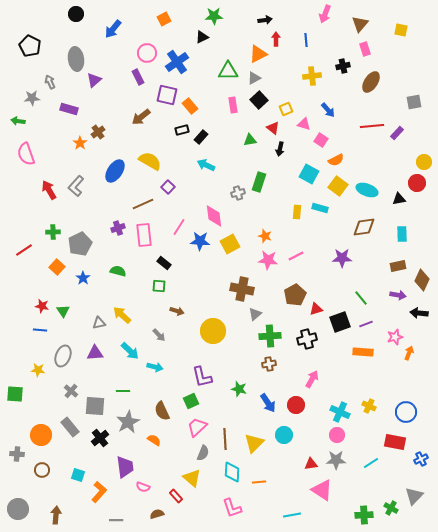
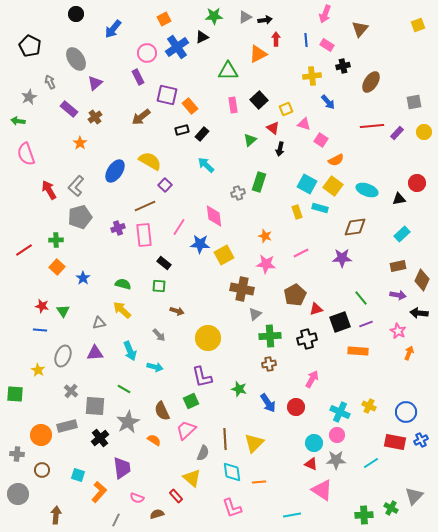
brown triangle at (360, 24): moved 5 px down
yellow square at (401, 30): moved 17 px right, 5 px up; rotated 32 degrees counterclockwise
pink rectangle at (365, 49): moved 38 px left, 4 px up; rotated 40 degrees counterclockwise
gray ellipse at (76, 59): rotated 25 degrees counterclockwise
blue cross at (177, 62): moved 15 px up
gray triangle at (254, 78): moved 9 px left, 61 px up
purple triangle at (94, 80): moved 1 px right, 3 px down
gray star at (32, 98): moved 3 px left, 1 px up; rotated 21 degrees counterclockwise
purple rectangle at (69, 109): rotated 24 degrees clockwise
blue arrow at (328, 110): moved 8 px up
brown cross at (98, 132): moved 3 px left, 15 px up
black rectangle at (201, 137): moved 1 px right, 3 px up
green triangle at (250, 140): rotated 32 degrees counterclockwise
yellow circle at (424, 162): moved 30 px up
cyan arrow at (206, 165): rotated 18 degrees clockwise
cyan square at (309, 174): moved 2 px left, 10 px down
yellow square at (338, 186): moved 5 px left
purple square at (168, 187): moved 3 px left, 2 px up
brown line at (143, 204): moved 2 px right, 2 px down
yellow rectangle at (297, 212): rotated 24 degrees counterclockwise
brown diamond at (364, 227): moved 9 px left
green cross at (53, 232): moved 3 px right, 8 px down
cyan rectangle at (402, 234): rotated 49 degrees clockwise
blue star at (200, 241): moved 3 px down
gray pentagon at (80, 244): moved 27 px up; rotated 10 degrees clockwise
yellow square at (230, 244): moved 6 px left, 11 px down
pink line at (296, 256): moved 5 px right, 3 px up
pink star at (268, 260): moved 2 px left, 4 px down
green semicircle at (118, 271): moved 5 px right, 13 px down
yellow arrow at (122, 315): moved 5 px up
yellow circle at (213, 331): moved 5 px left, 7 px down
pink star at (395, 337): moved 3 px right, 6 px up; rotated 28 degrees counterclockwise
cyan arrow at (130, 351): rotated 24 degrees clockwise
orange rectangle at (363, 352): moved 5 px left, 1 px up
yellow star at (38, 370): rotated 24 degrees clockwise
green line at (123, 391): moved 1 px right, 2 px up; rotated 32 degrees clockwise
red circle at (296, 405): moved 2 px down
gray rectangle at (70, 427): moved 3 px left, 1 px up; rotated 66 degrees counterclockwise
pink trapezoid at (197, 427): moved 11 px left, 3 px down
cyan circle at (284, 435): moved 30 px right, 8 px down
blue cross at (421, 459): moved 19 px up
red triangle at (311, 464): rotated 32 degrees clockwise
purple trapezoid at (125, 467): moved 3 px left, 1 px down
cyan diamond at (232, 472): rotated 10 degrees counterclockwise
pink semicircle at (143, 487): moved 6 px left, 11 px down
gray circle at (18, 509): moved 15 px up
gray line at (116, 520): rotated 64 degrees counterclockwise
